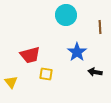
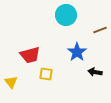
brown line: moved 3 px down; rotated 72 degrees clockwise
